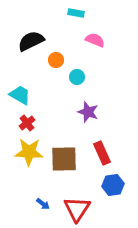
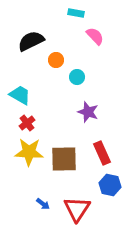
pink semicircle: moved 4 px up; rotated 24 degrees clockwise
blue hexagon: moved 3 px left; rotated 20 degrees clockwise
